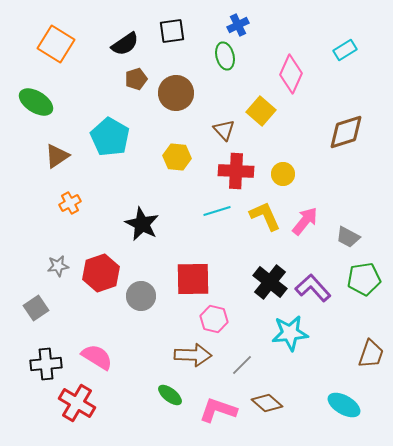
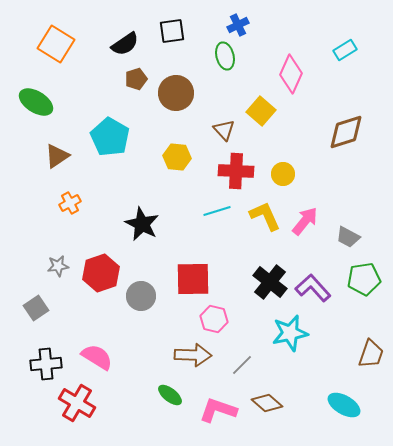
cyan star at (290, 333): rotated 6 degrees counterclockwise
